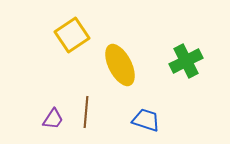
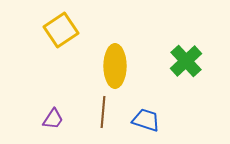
yellow square: moved 11 px left, 5 px up
green cross: rotated 16 degrees counterclockwise
yellow ellipse: moved 5 px left, 1 px down; rotated 27 degrees clockwise
brown line: moved 17 px right
